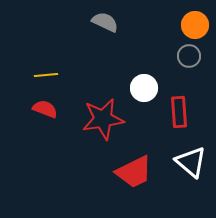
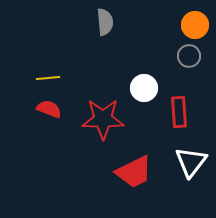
gray semicircle: rotated 60 degrees clockwise
yellow line: moved 2 px right, 3 px down
red semicircle: moved 4 px right
red star: rotated 9 degrees clockwise
white triangle: rotated 28 degrees clockwise
